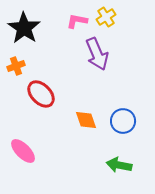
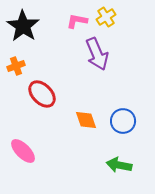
black star: moved 1 px left, 2 px up
red ellipse: moved 1 px right
